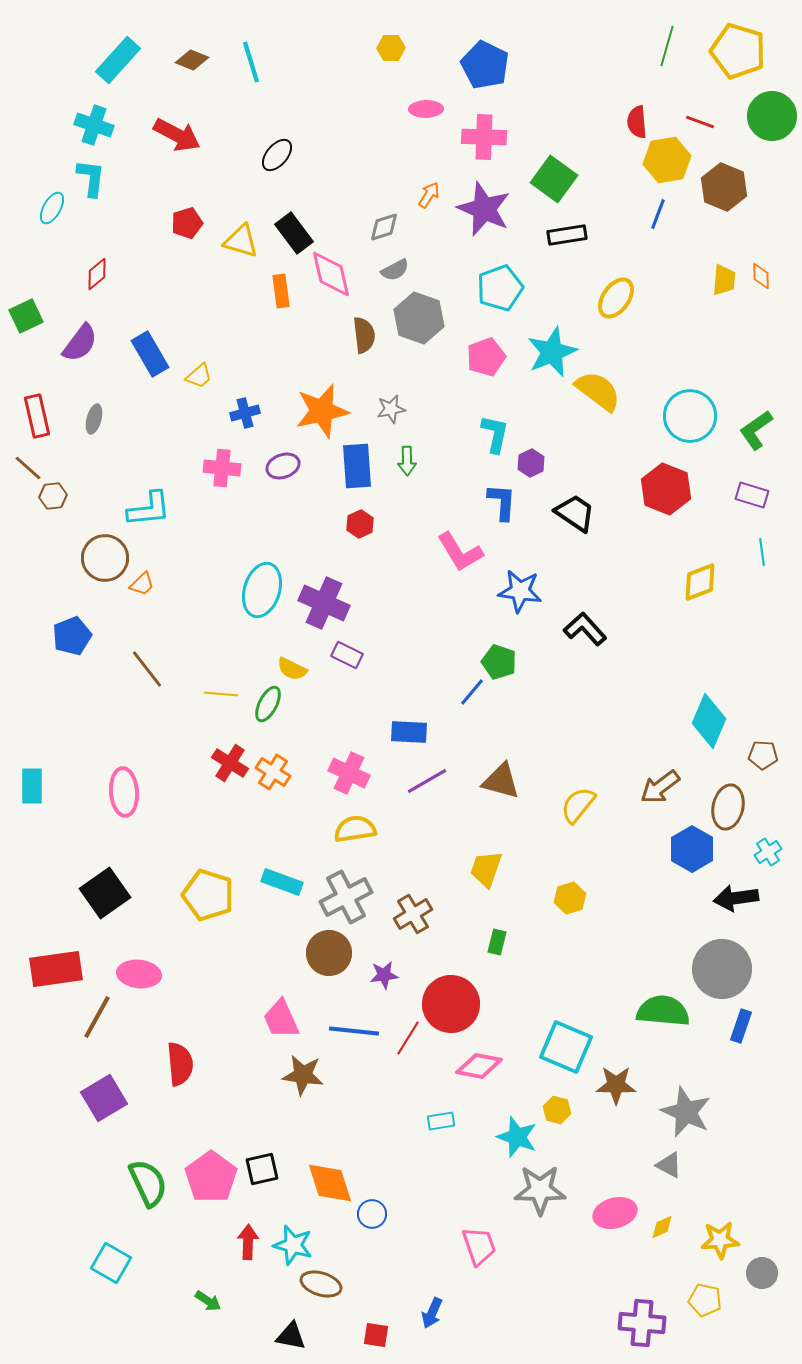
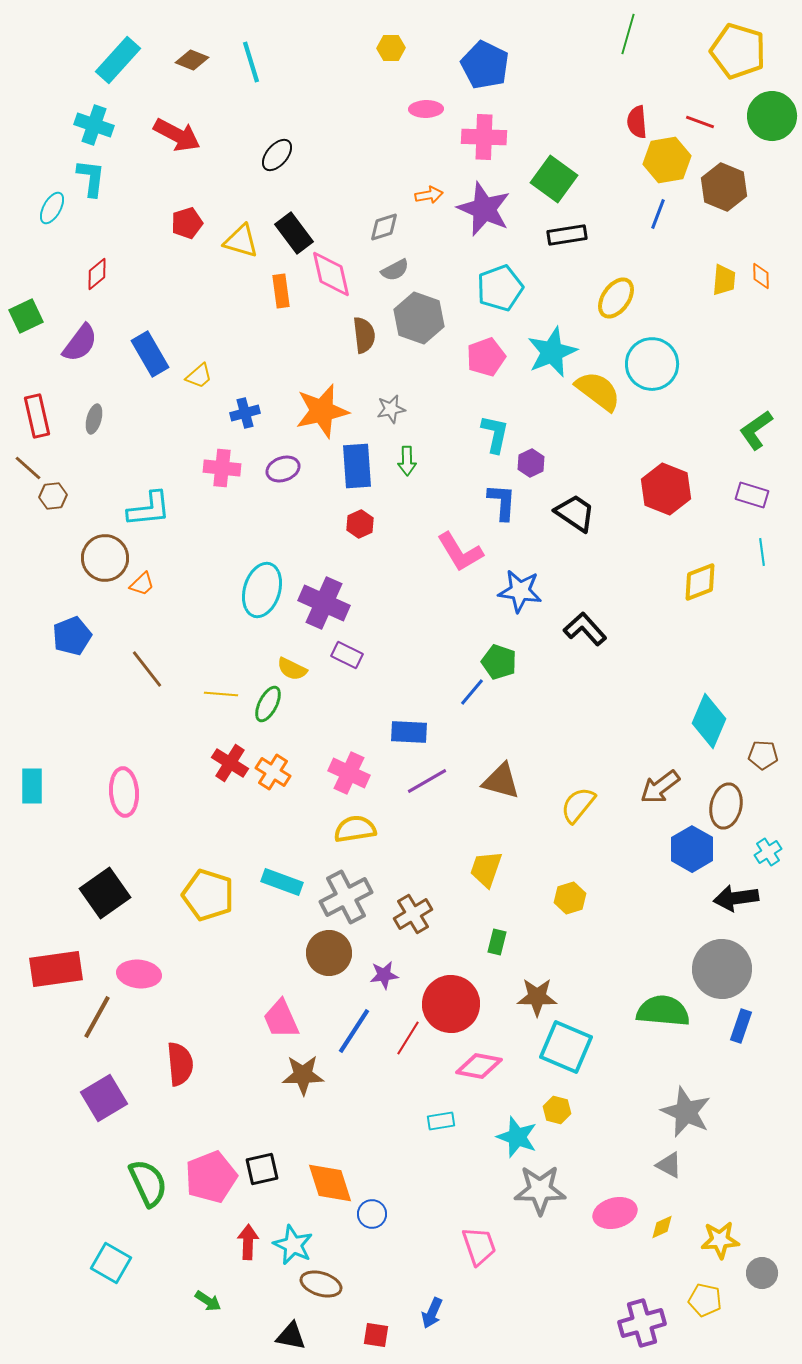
green line at (667, 46): moved 39 px left, 12 px up
orange arrow at (429, 195): rotated 48 degrees clockwise
cyan circle at (690, 416): moved 38 px left, 52 px up
purple ellipse at (283, 466): moved 3 px down
brown ellipse at (728, 807): moved 2 px left, 1 px up
blue line at (354, 1031): rotated 63 degrees counterclockwise
brown star at (303, 1075): rotated 9 degrees counterclockwise
brown star at (616, 1085): moved 79 px left, 88 px up
pink pentagon at (211, 1177): rotated 15 degrees clockwise
cyan star at (293, 1245): rotated 9 degrees clockwise
purple cross at (642, 1323): rotated 21 degrees counterclockwise
